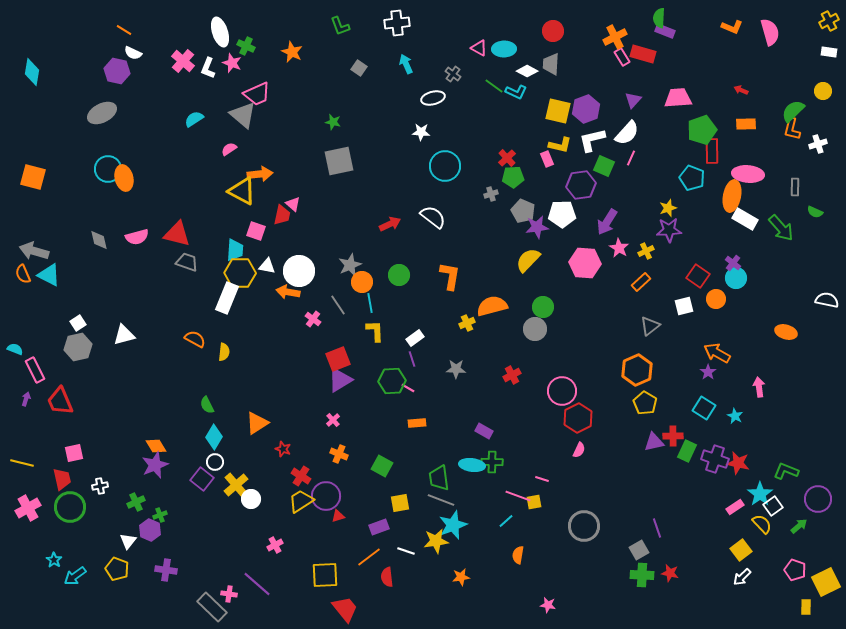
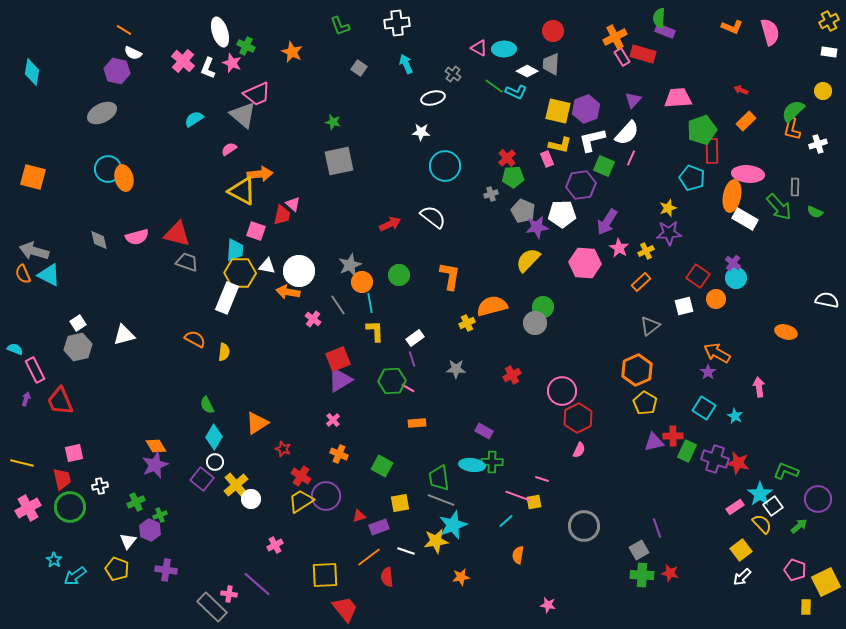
orange rectangle at (746, 124): moved 3 px up; rotated 42 degrees counterclockwise
green arrow at (781, 228): moved 2 px left, 21 px up
purple star at (669, 230): moved 3 px down
gray circle at (535, 329): moved 6 px up
red triangle at (338, 516): moved 21 px right
